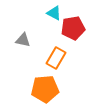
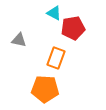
gray triangle: moved 4 px left
orange rectangle: rotated 10 degrees counterclockwise
orange pentagon: rotated 8 degrees clockwise
